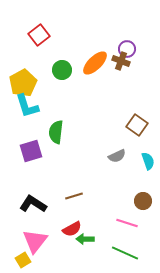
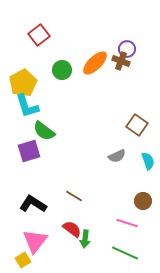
green semicircle: moved 12 px left, 1 px up; rotated 60 degrees counterclockwise
purple square: moved 2 px left
brown line: rotated 48 degrees clockwise
red semicircle: rotated 114 degrees counterclockwise
green arrow: rotated 84 degrees counterclockwise
